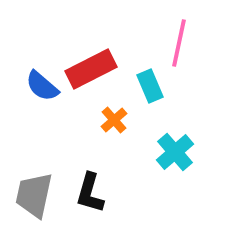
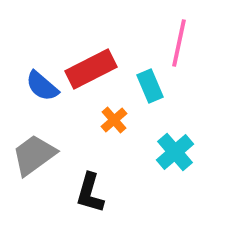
gray trapezoid: moved 40 px up; rotated 42 degrees clockwise
